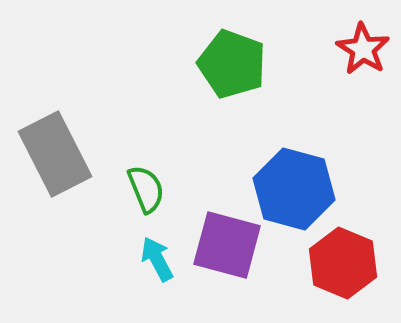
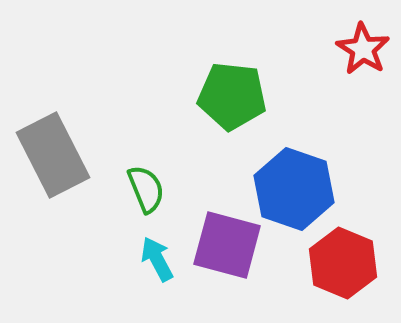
green pentagon: moved 32 px down; rotated 14 degrees counterclockwise
gray rectangle: moved 2 px left, 1 px down
blue hexagon: rotated 4 degrees clockwise
